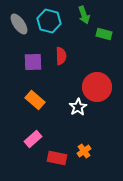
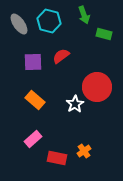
red semicircle: rotated 126 degrees counterclockwise
white star: moved 3 px left, 3 px up
